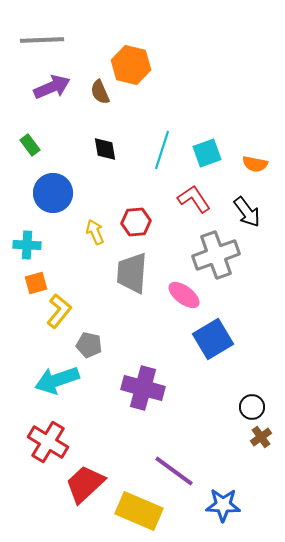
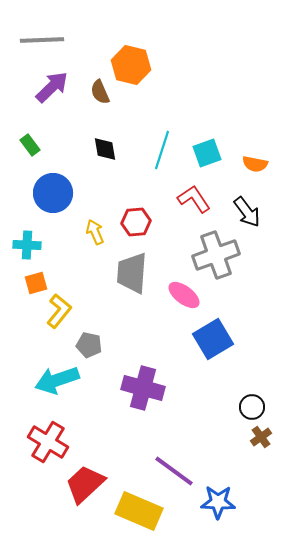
purple arrow: rotated 21 degrees counterclockwise
blue star: moved 5 px left, 3 px up
